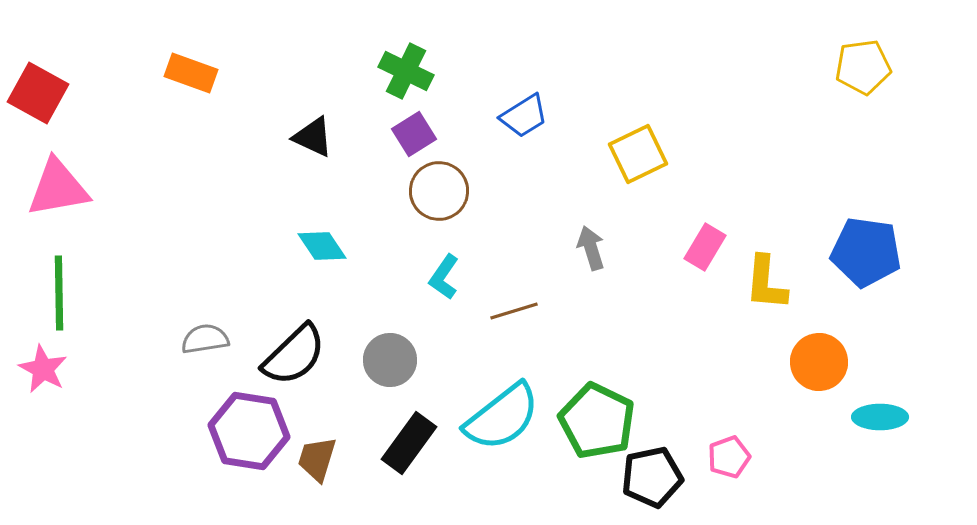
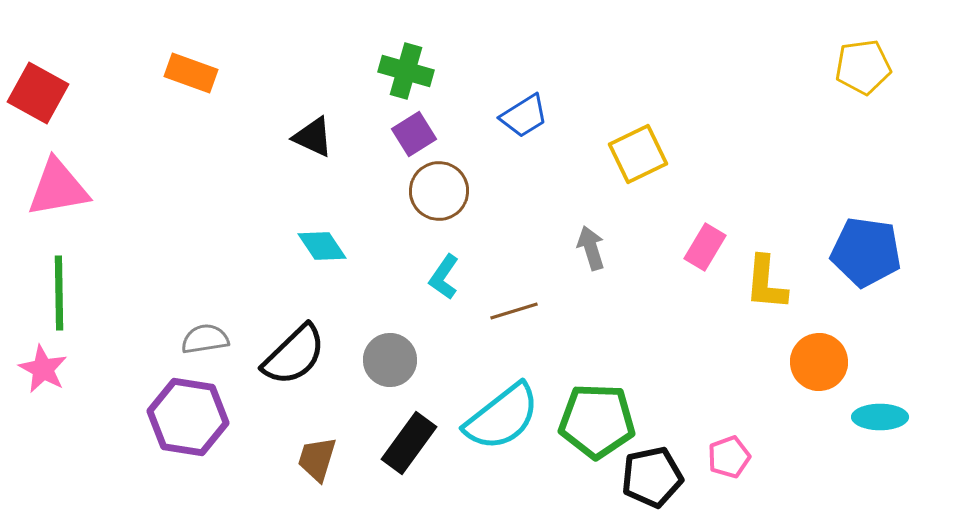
green cross: rotated 10 degrees counterclockwise
green pentagon: rotated 24 degrees counterclockwise
purple hexagon: moved 61 px left, 14 px up
